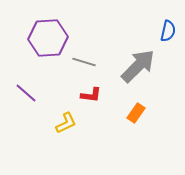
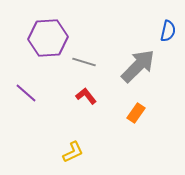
red L-shape: moved 5 px left, 1 px down; rotated 135 degrees counterclockwise
yellow L-shape: moved 7 px right, 29 px down
